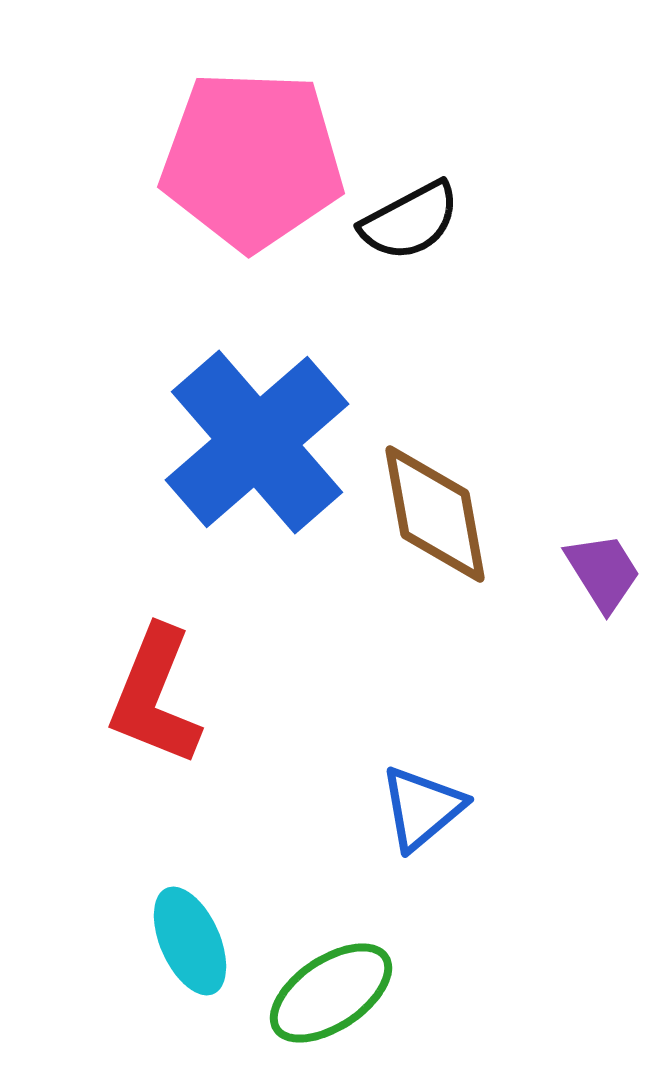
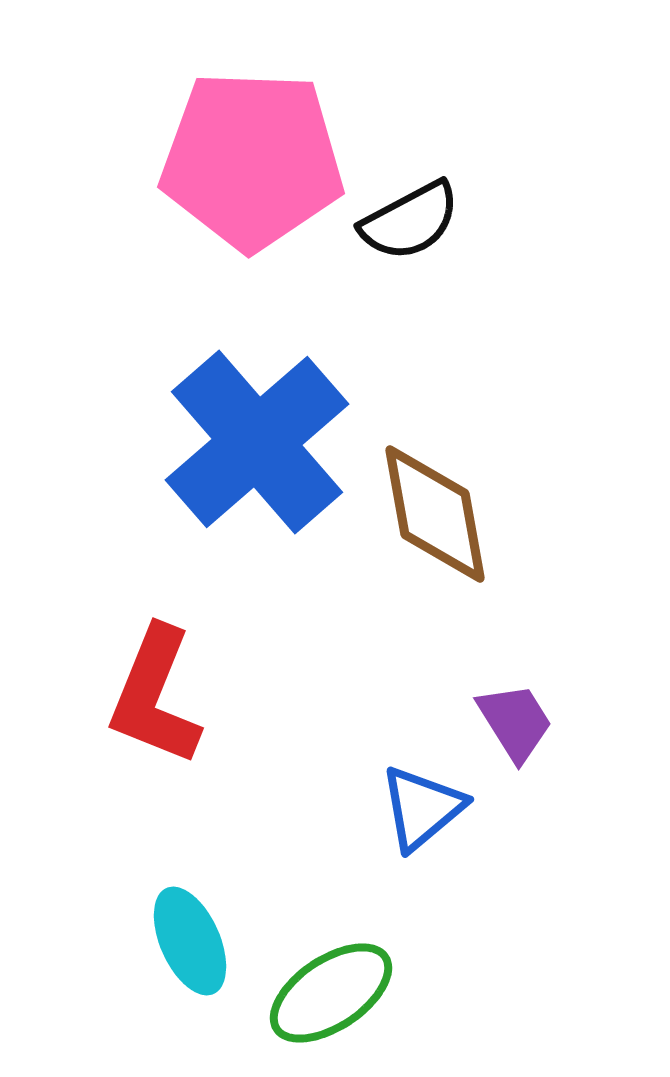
purple trapezoid: moved 88 px left, 150 px down
